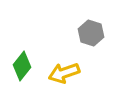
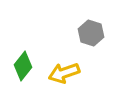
green diamond: moved 1 px right
